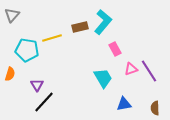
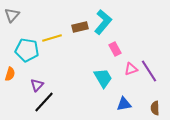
purple triangle: rotated 16 degrees clockwise
